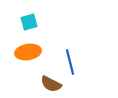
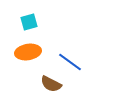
blue line: rotated 40 degrees counterclockwise
